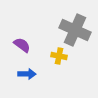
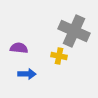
gray cross: moved 1 px left, 1 px down
purple semicircle: moved 3 px left, 3 px down; rotated 30 degrees counterclockwise
